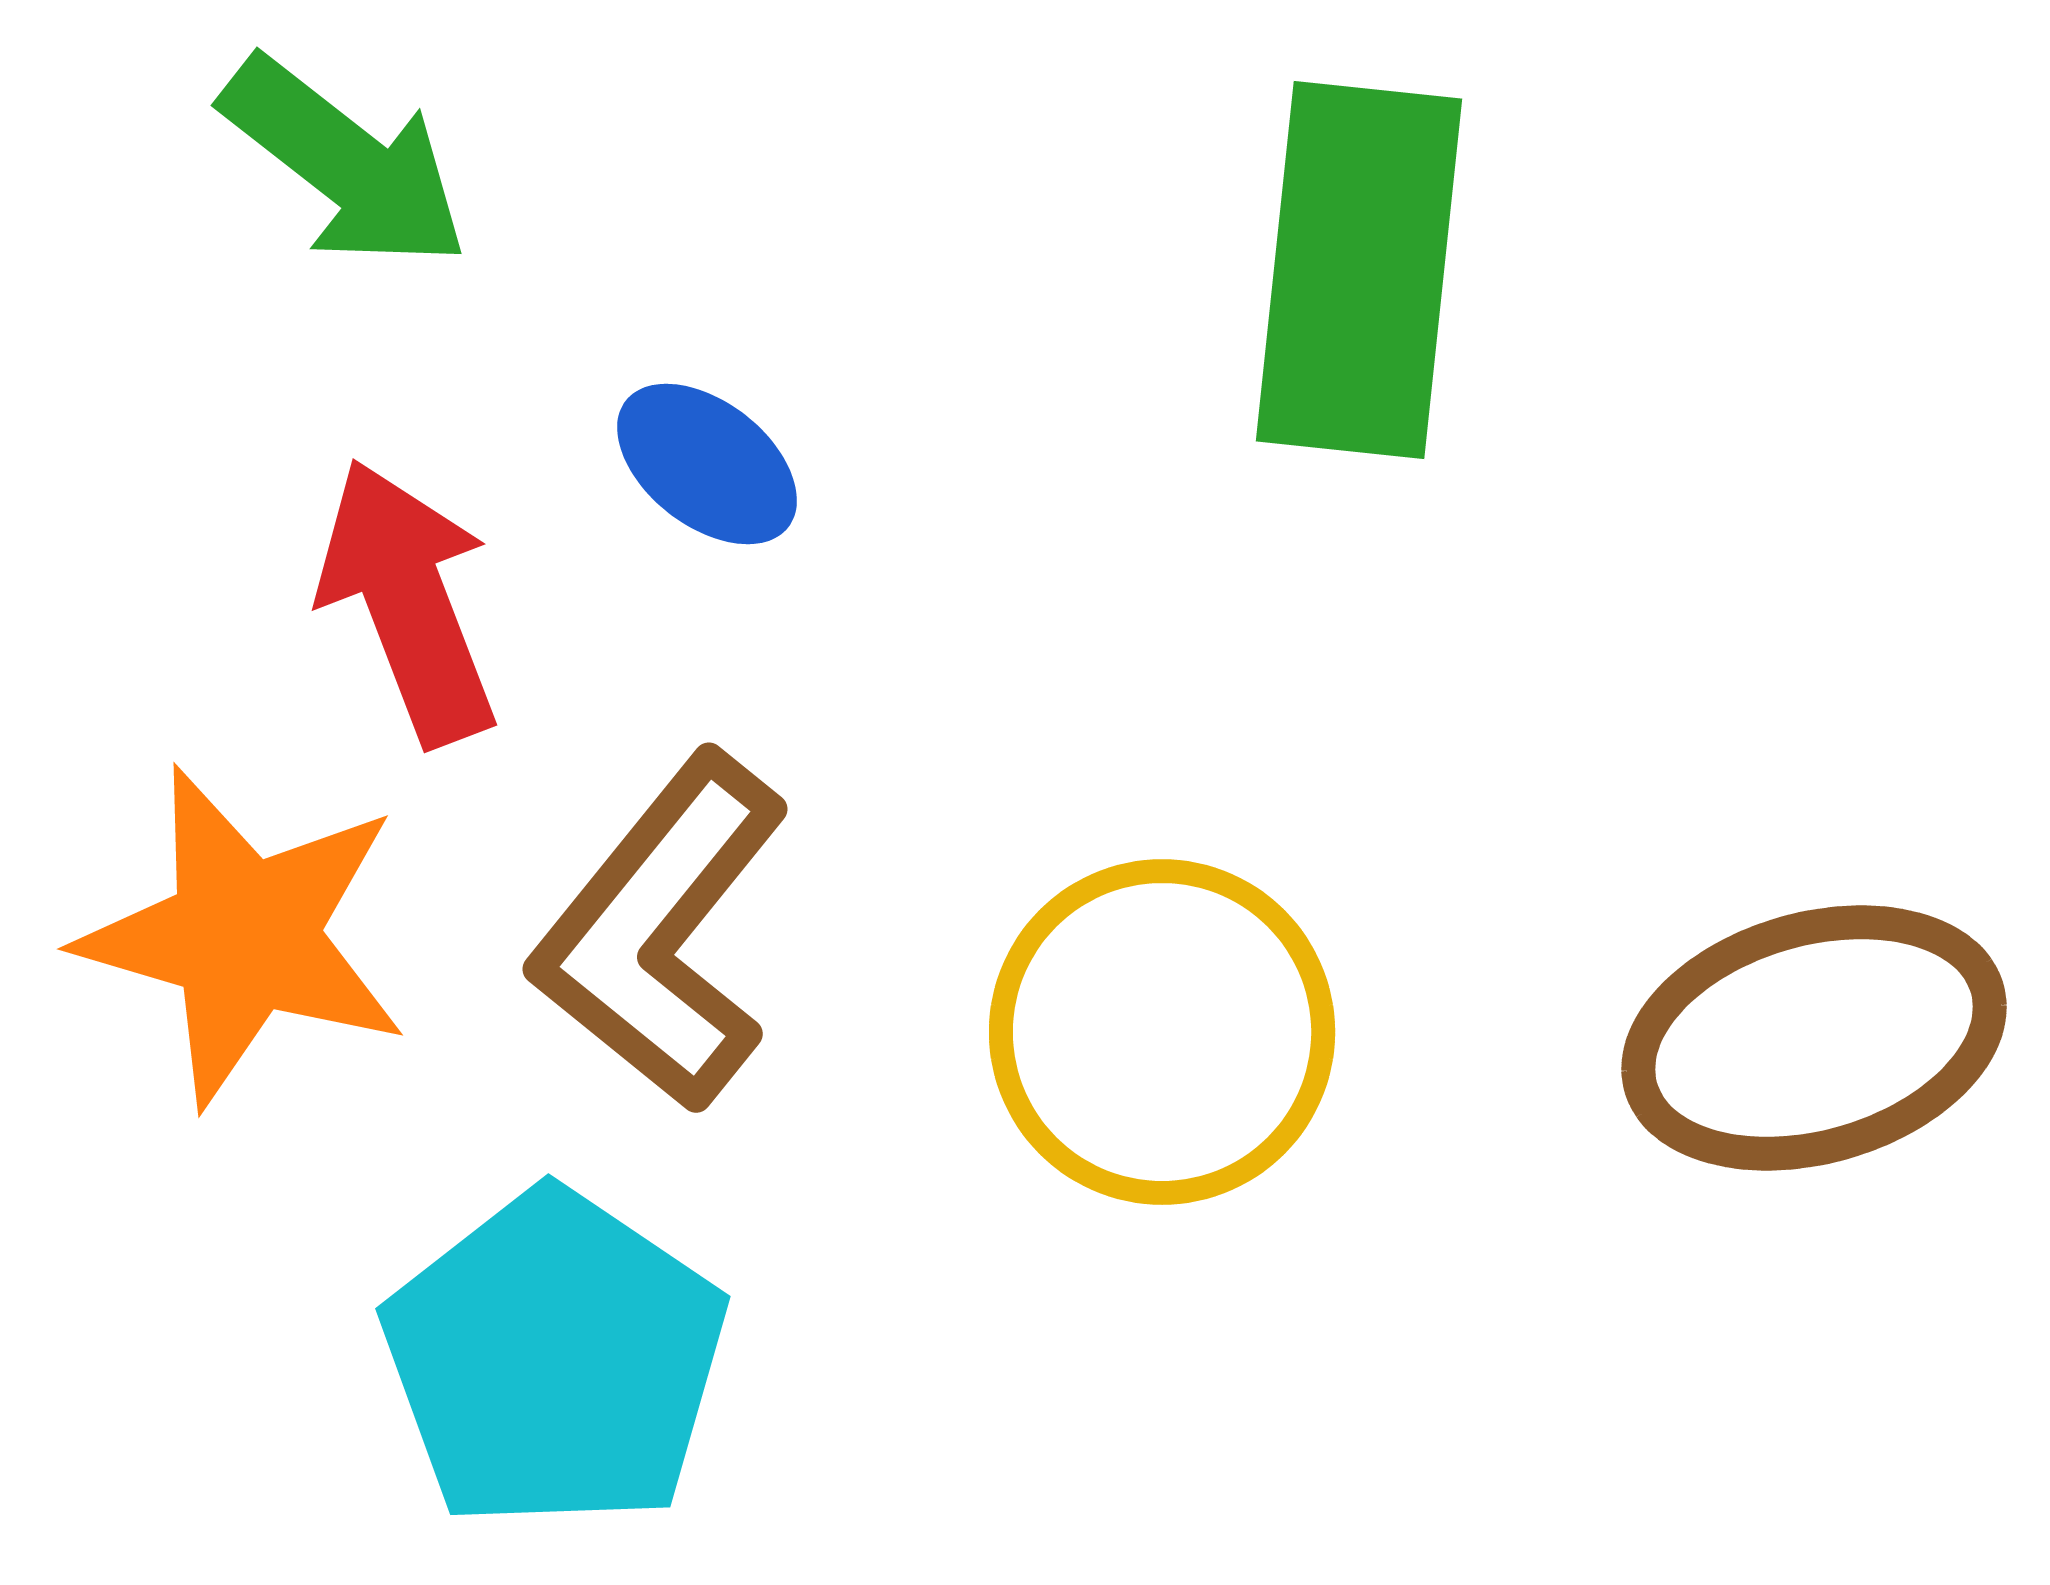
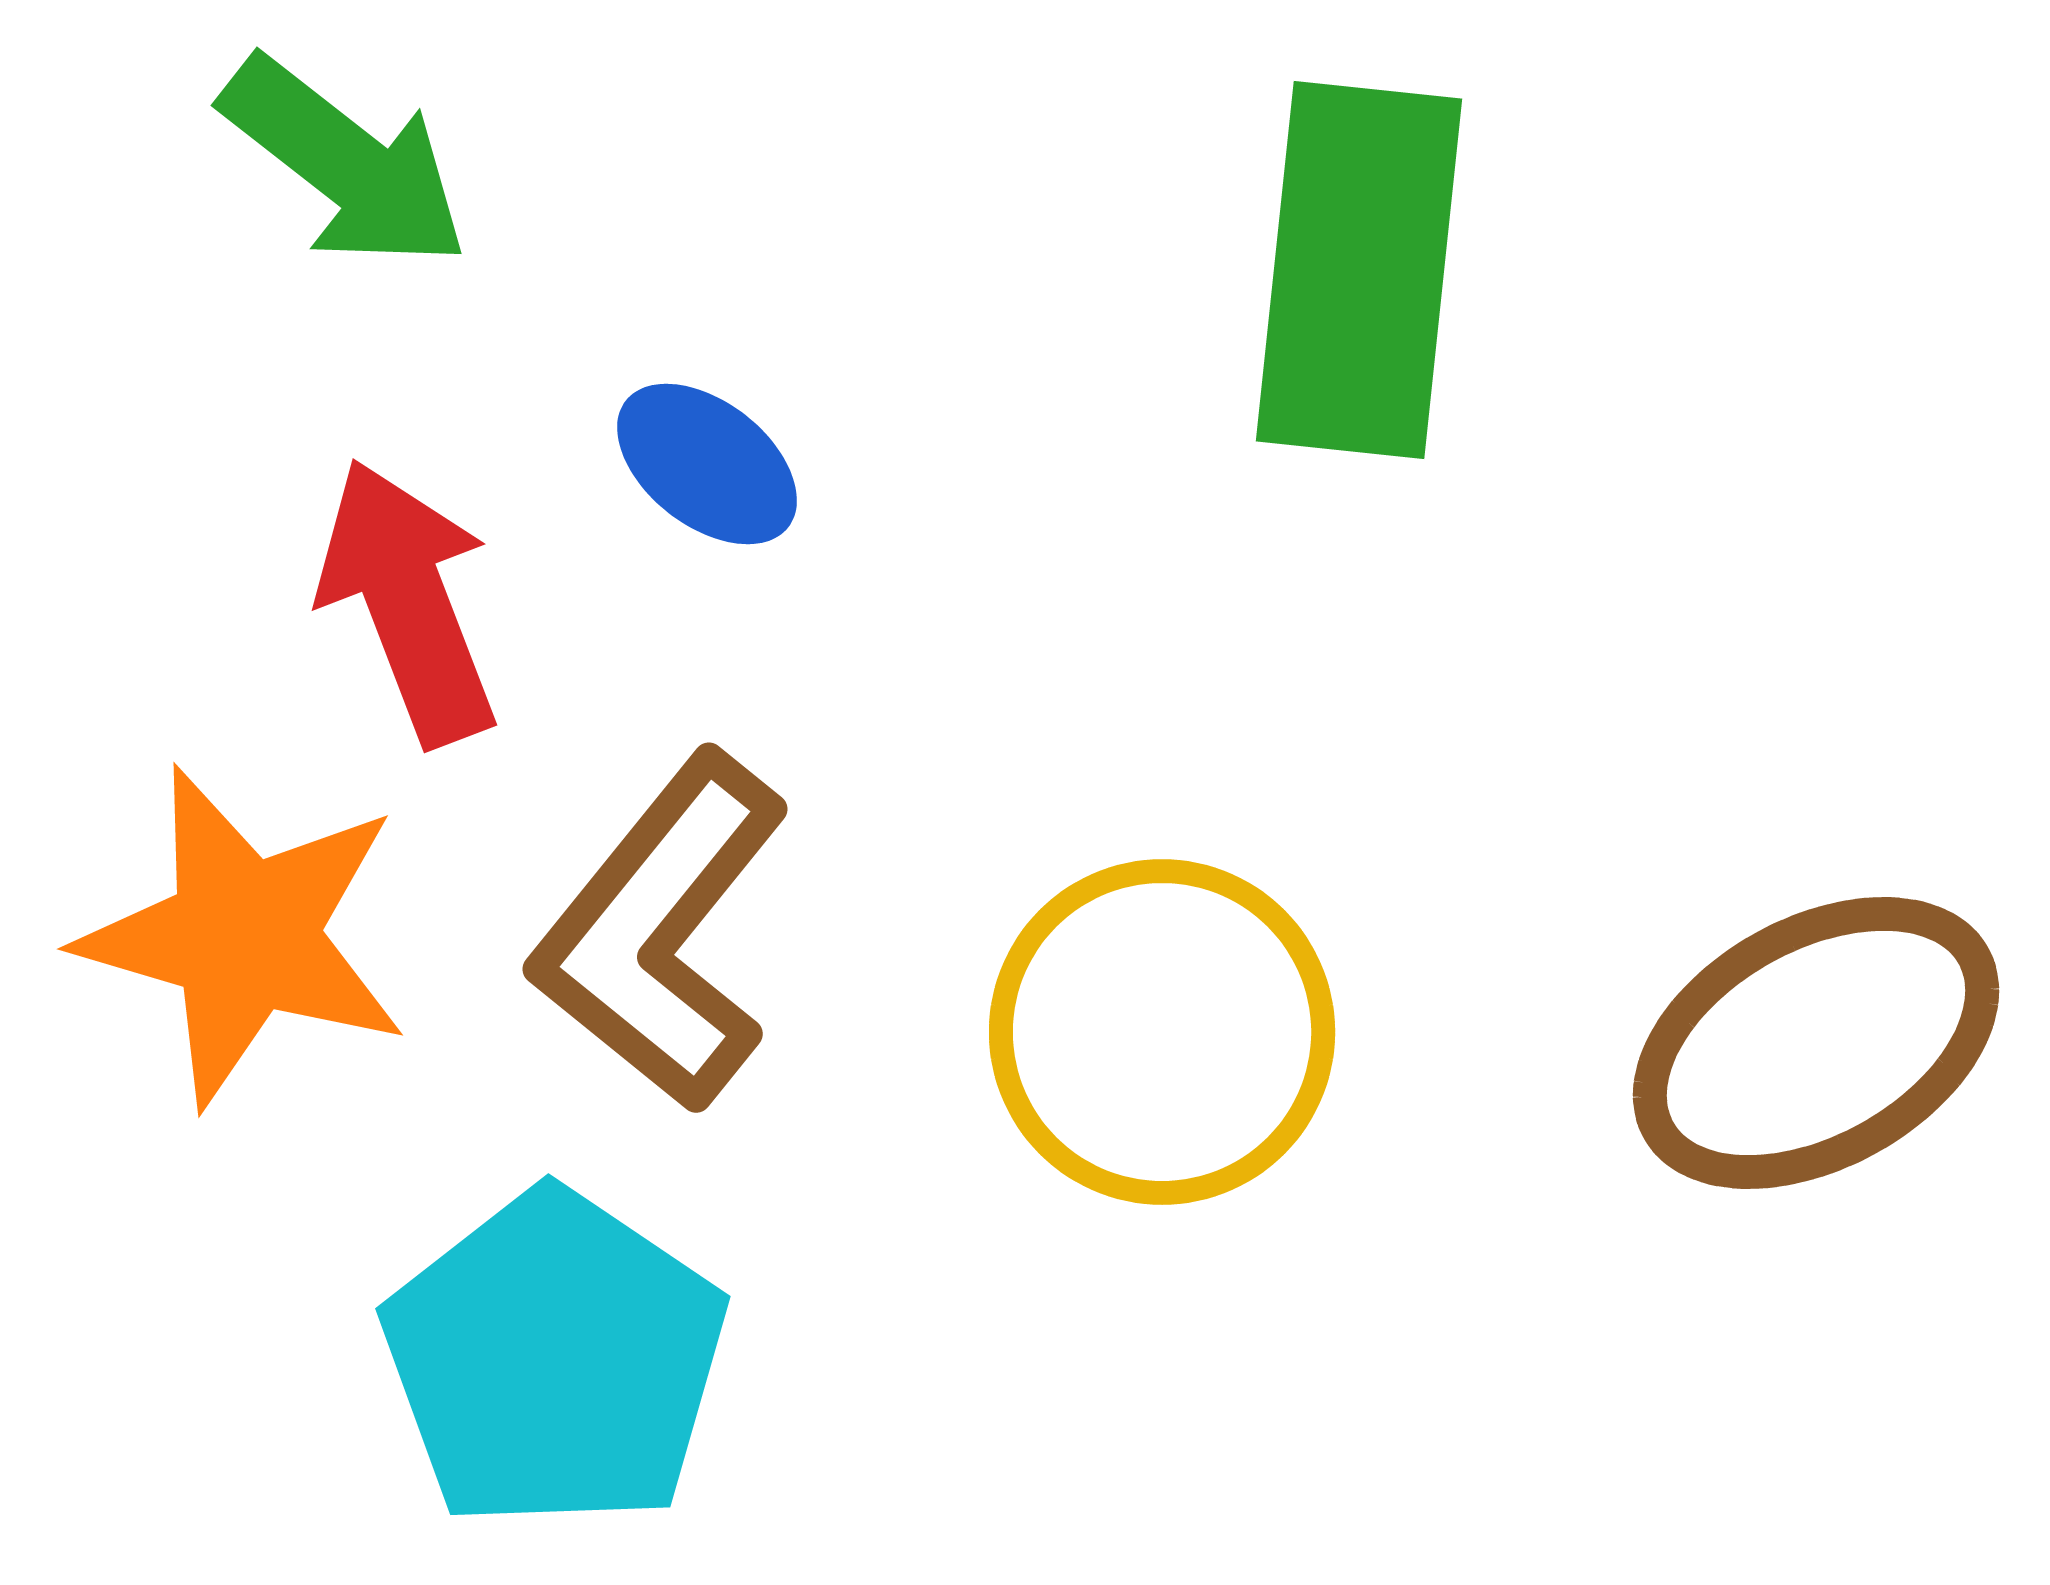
brown ellipse: moved 2 px right, 5 px down; rotated 13 degrees counterclockwise
